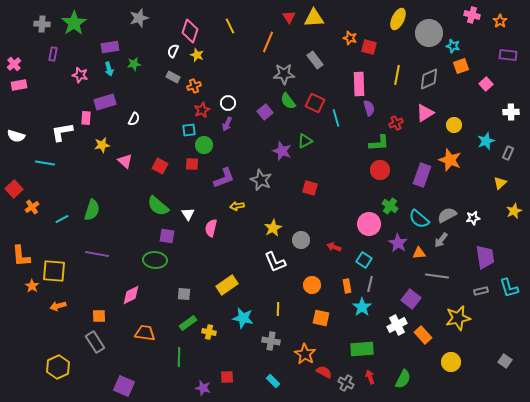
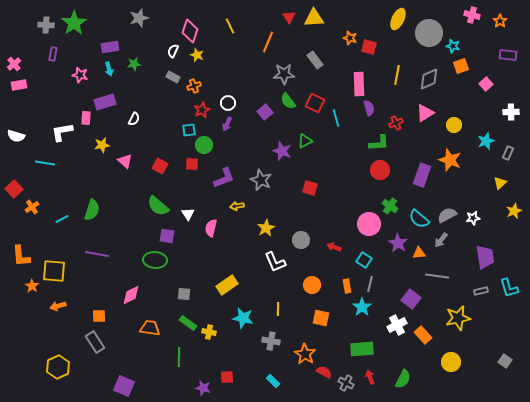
gray cross at (42, 24): moved 4 px right, 1 px down
yellow star at (273, 228): moved 7 px left
green rectangle at (188, 323): rotated 72 degrees clockwise
orange trapezoid at (145, 333): moved 5 px right, 5 px up
